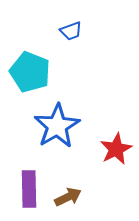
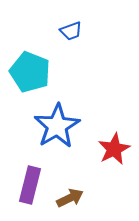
red star: moved 2 px left
purple rectangle: moved 1 px right, 4 px up; rotated 15 degrees clockwise
brown arrow: moved 2 px right, 1 px down
